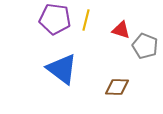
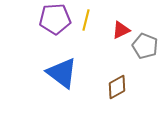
purple pentagon: rotated 12 degrees counterclockwise
red triangle: rotated 42 degrees counterclockwise
blue triangle: moved 4 px down
brown diamond: rotated 30 degrees counterclockwise
